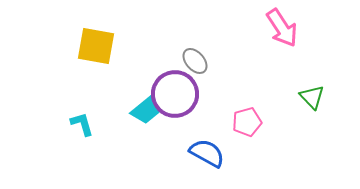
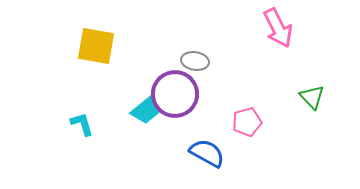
pink arrow: moved 4 px left; rotated 6 degrees clockwise
gray ellipse: rotated 40 degrees counterclockwise
